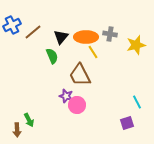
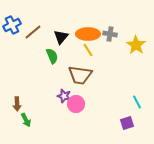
orange ellipse: moved 2 px right, 3 px up
yellow star: rotated 24 degrees counterclockwise
yellow line: moved 5 px left, 2 px up
brown trapezoid: rotated 55 degrees counterclockwise
purple star: moved 2 px left
pink circle: moved 1 px left, 1 px up
green arrow: moved 3 px left
brown arrow: moved 26 px up
